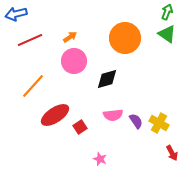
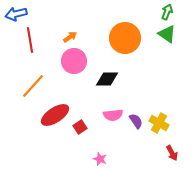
red line: rotated 75 degrees counterclockwise
black diamond: rotated 15 degrees clockwise
